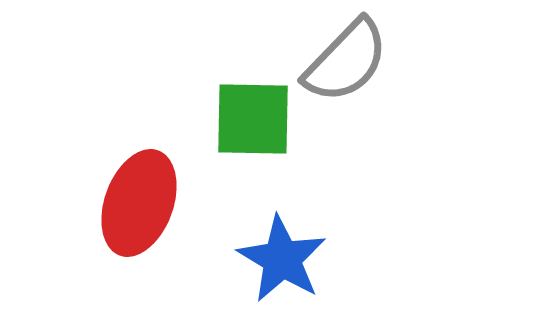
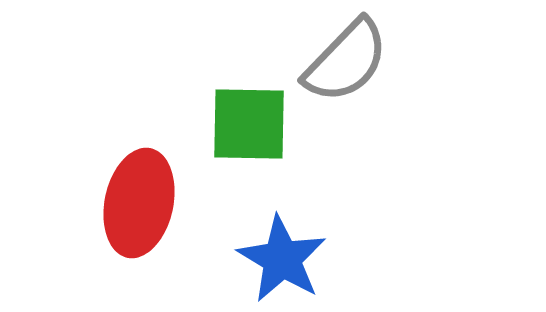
green square: moved 4 px left, 5 px down
red ellipse: rotated 8 degrees counterclockwise
